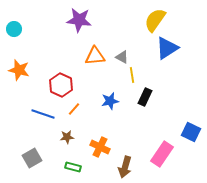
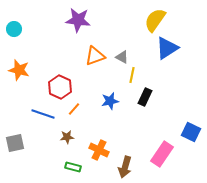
purple star: moved 1 px left
orange triangle: rotated 15 degrees counterclockwise
yellow line: rotated 21 degrees clockwise
red hexagon: moved 1 px left, 2 px down
orange cross: moved 1 px left, 3 px down
gray square: moved 17 px left, 15 px up; rotated 18 degrees clockwise
